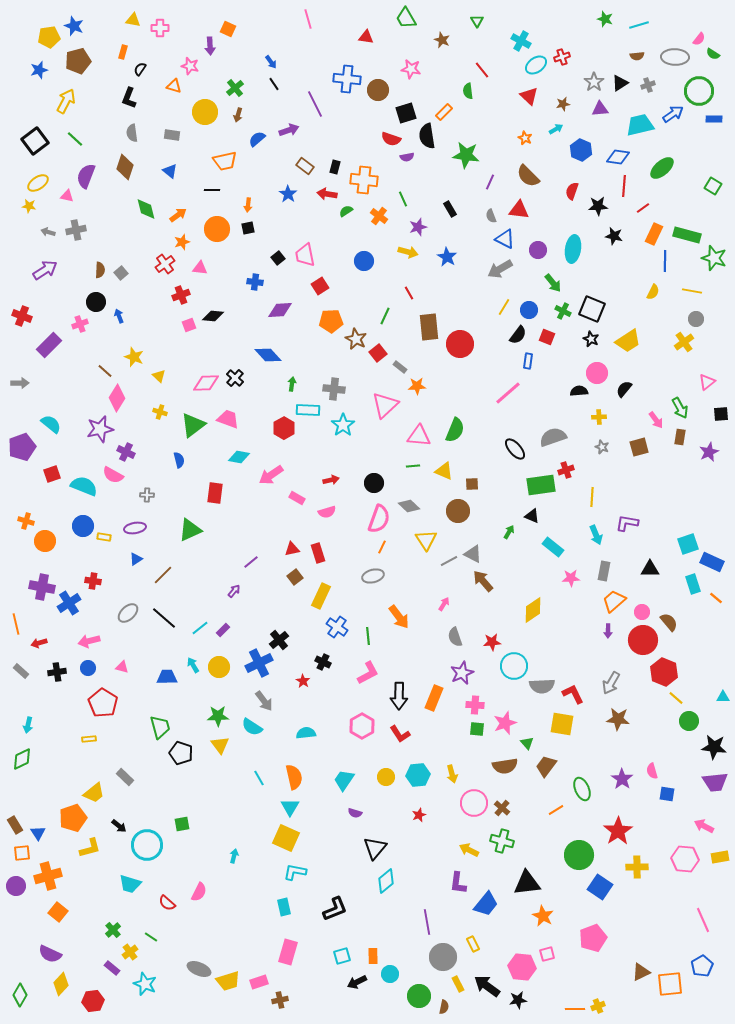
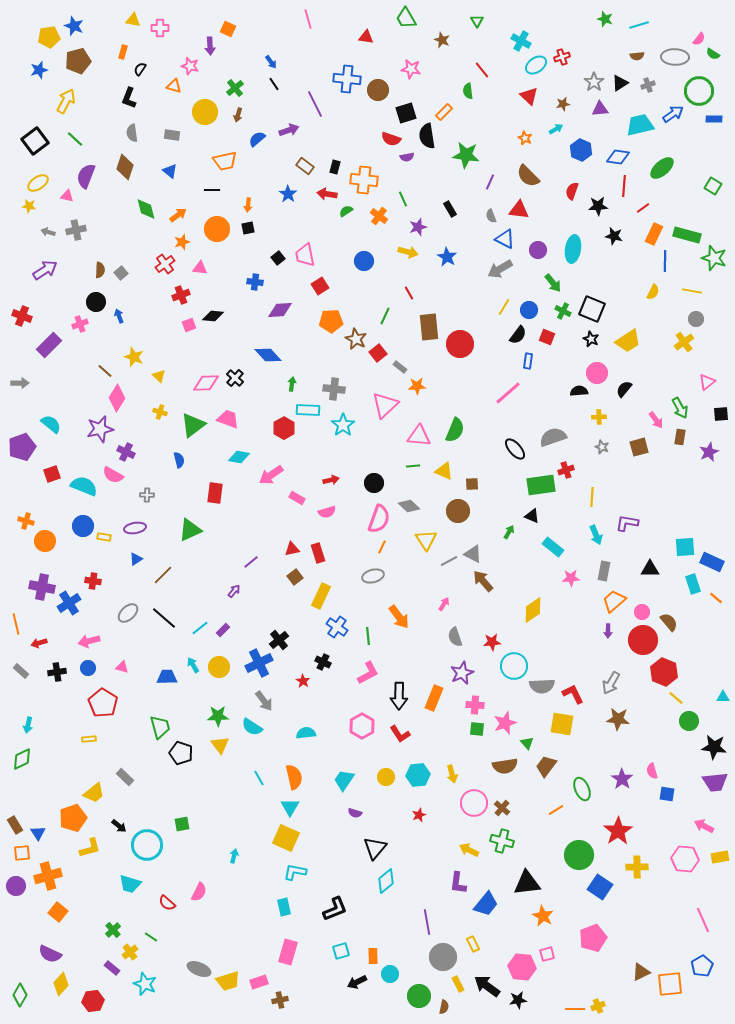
cyan square at (688, 544): moved 3 px left, 3 px down; rotated 15 degrees clockwise
cyan square at (342, 956): moved 1 px left, 5 px up
